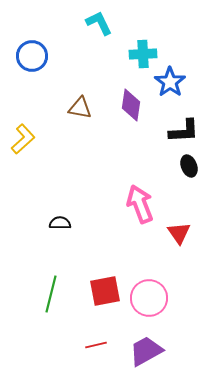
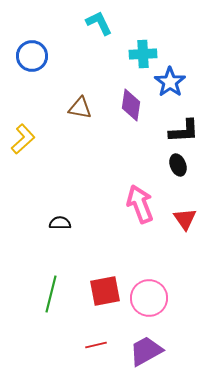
black ellipse: moved 11 px left, 1 px up
red triangle: moved 6 px right, 14 px up
